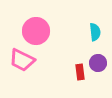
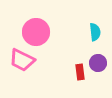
pink circle: moved 1 px down
